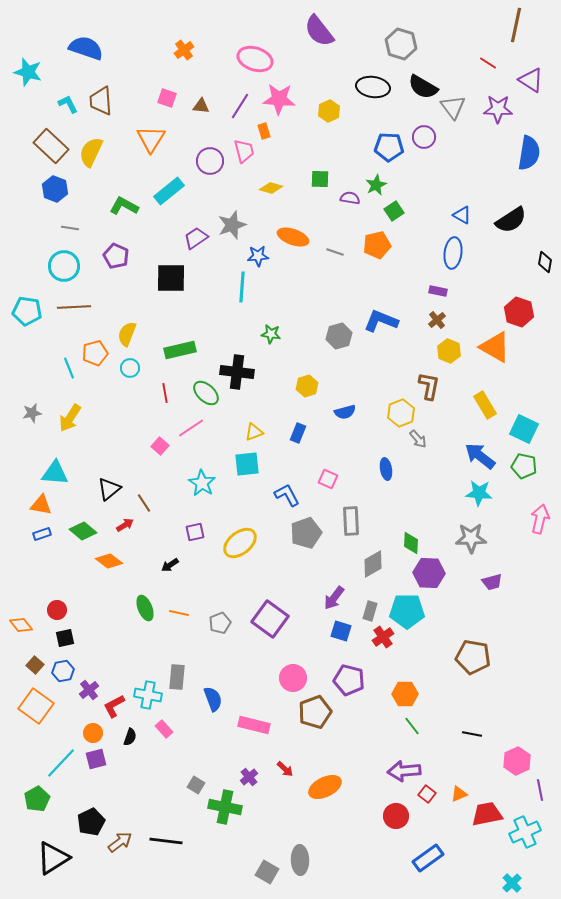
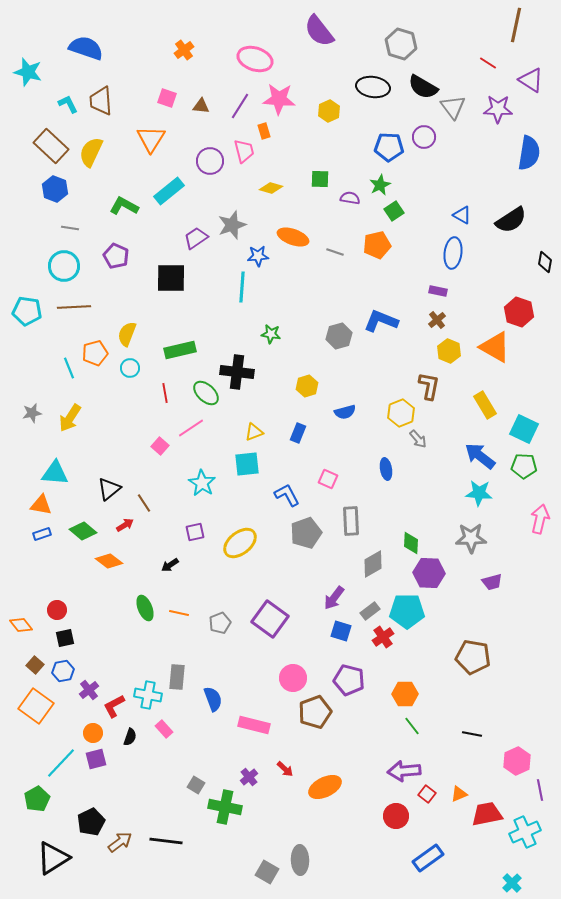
green star at (376, 185): moved 4 px right
green pentagon at (524, 466): rotated 10 degrees counterclockwise
gray rectangle at (370, 611): rotated 36 degrees clockwise
